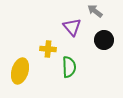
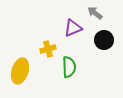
gray arrow: moved 2 px down
purple triangle: moved 1 px right, 1 px down; rotated 48 degrees clockwise
yellow cross: rotated 21 degrees counterclockwise
